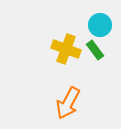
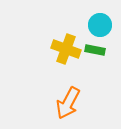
green rectangle: rotated 42 degrees counterclockwise
